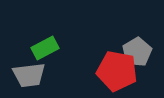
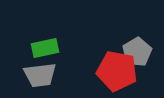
green rectangle: rotated 16 degrees clockwise
gray trapezoid: moved 11 px right
